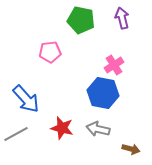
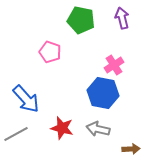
pink pentagon: rotated 25 degrees clockwise
brown arrow: rotated 18 degrees counterclockwise
